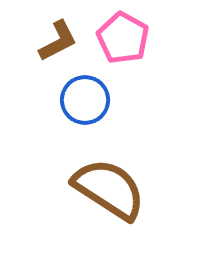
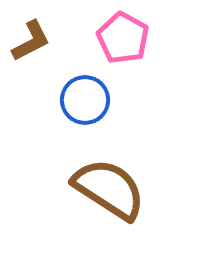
brown L-shape: moved 27 px left
